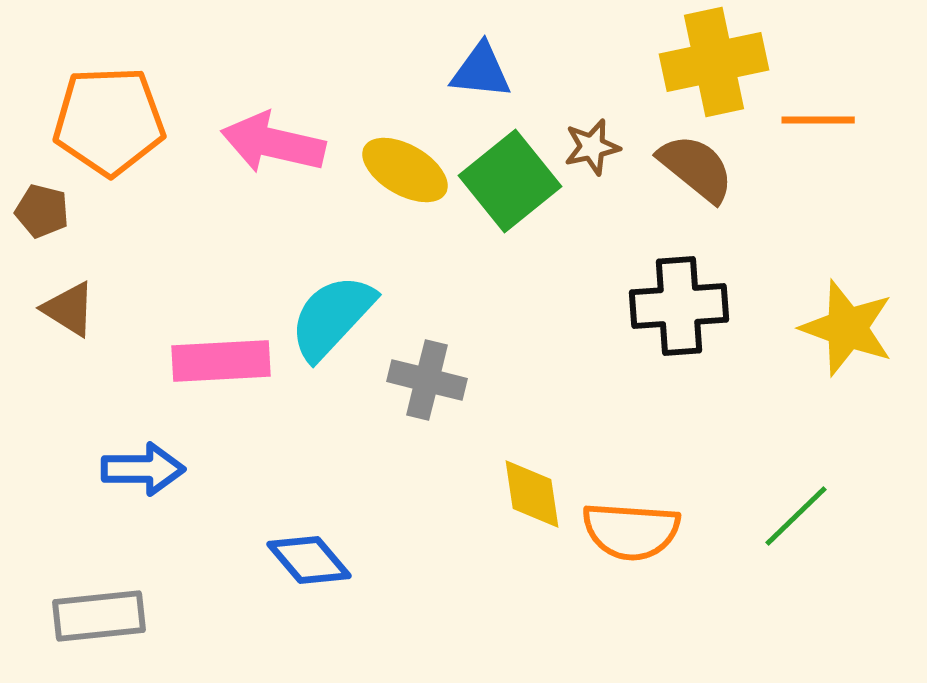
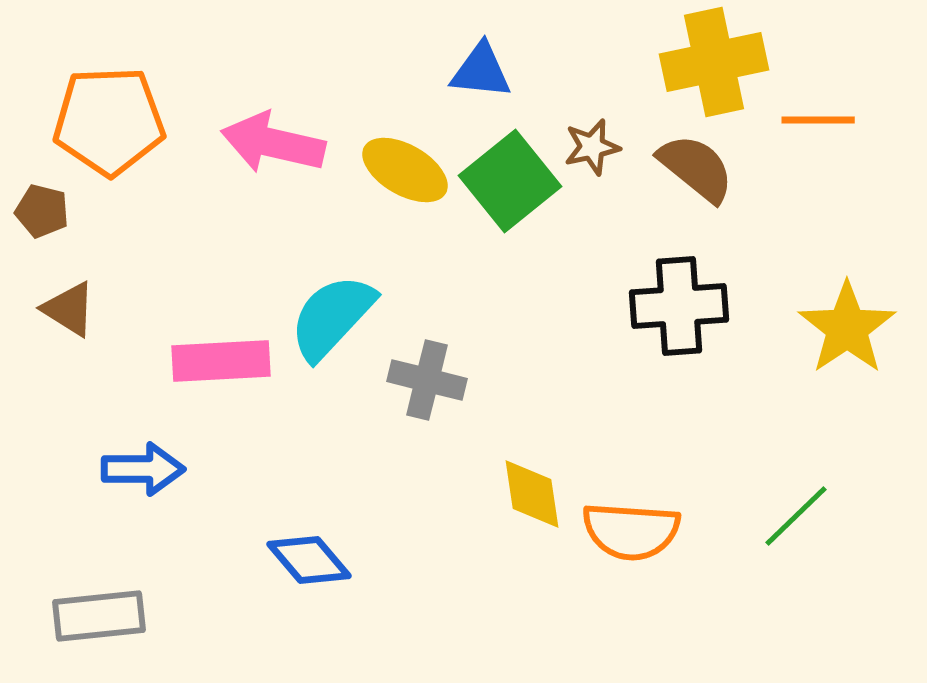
yellow star: rotated 18 degrees clockwise
